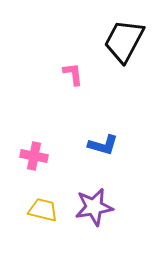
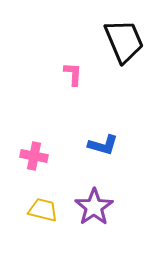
black trapezoid: rotated 129 degrees clockwise
pink L-shape: rotated 10 degrees clockwise
purple star: rotated 24 degrees counterclockwise
